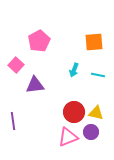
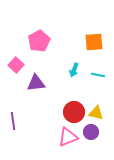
purple triangle: moved 1 px right, 2 px up
